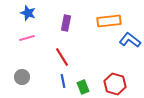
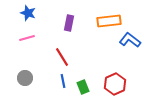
purple rectangle: moved 3 px right
gray circle: moved 3 px right, 1 px down
red hexagon: rotated 20 degrees clockwise
